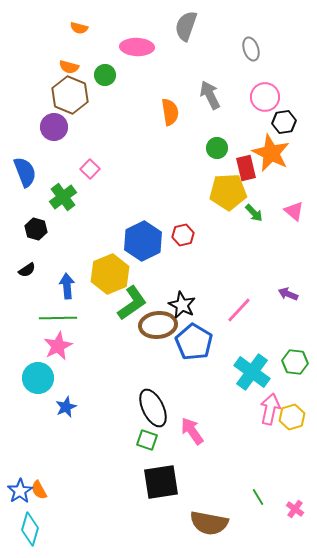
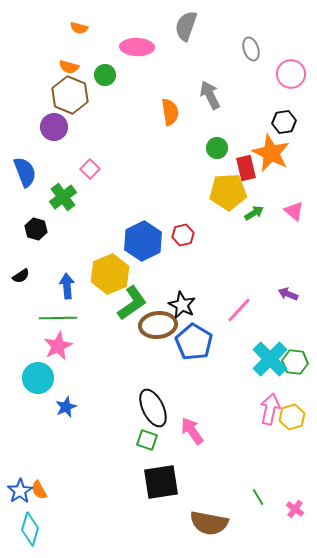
pink circle at (265, 97): moved 26 px right, 23 px up
green arrow at (254, 213): rotated 78 degrees counterclockwise
black semicircle at (27, 270): moved 6 px left, 6 px down
cyan cross at (252, 372): moved 18 px right, 13 px up; rotated 9 degrees clockwise
